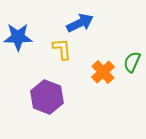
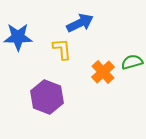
green semicircle: rotated 50 degrees clockwise
